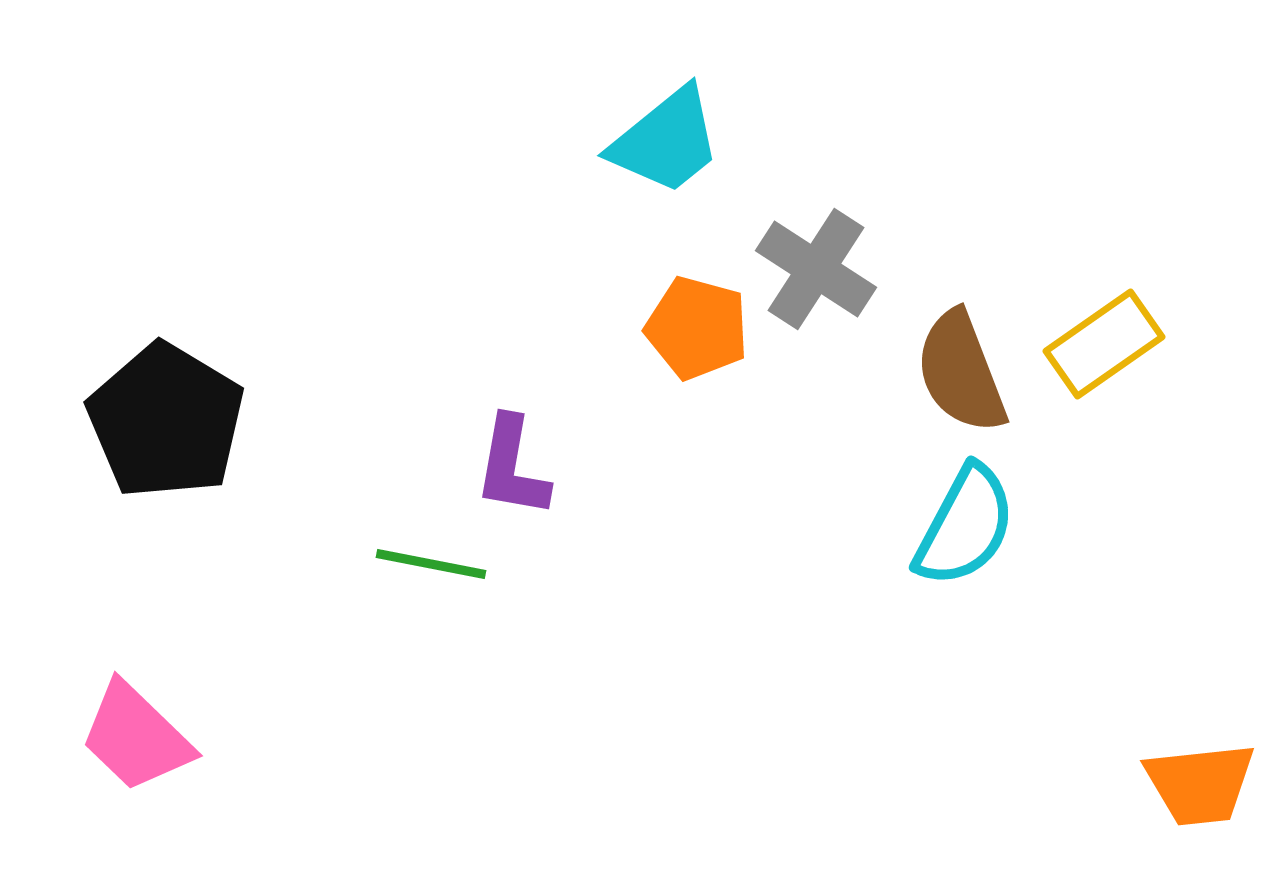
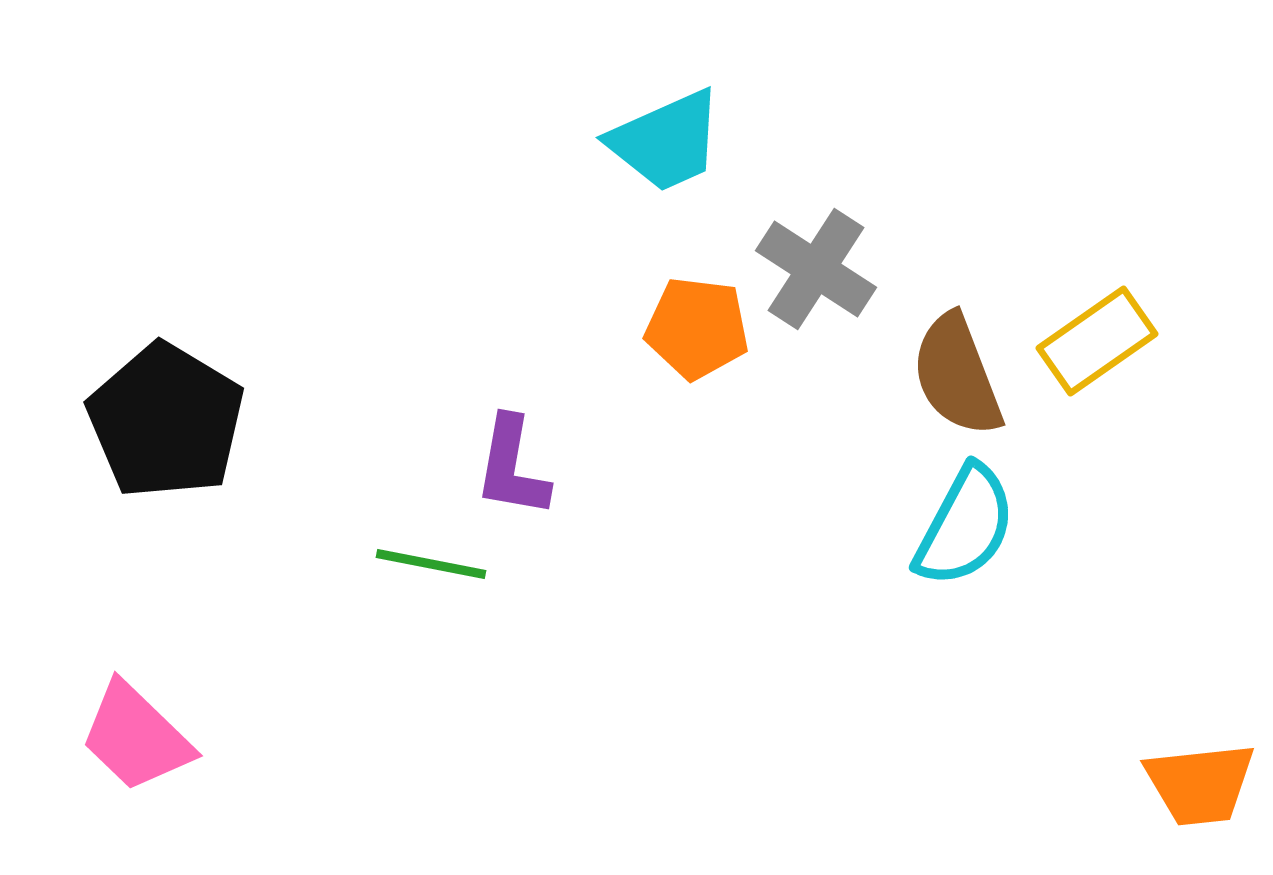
cyan trapezoid: rotated 15 degrees clockwise
orange pentagon: rotated 8 degrees counterclockwise
yellow rectangle: moved 7 px left, 3 px up
brown semicircle: moved 4 px left, 3 px down
